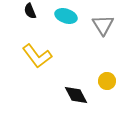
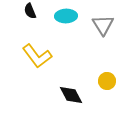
cyan ellipse: rotated 20 degrees counterclockwise
black diamond: moved 5 px left
